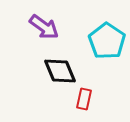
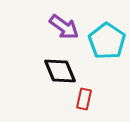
purple arrow: moved 20 px right
